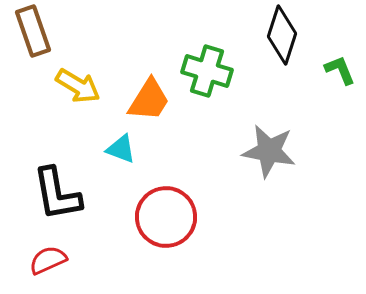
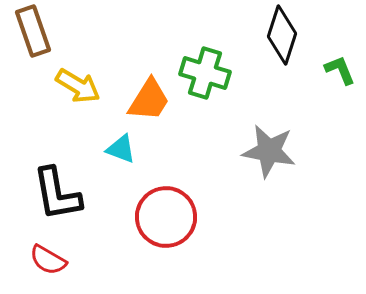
green cross: moved 2 px left, 2 px down
red semicircle: rotated 126 degrees counterclockwise
